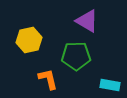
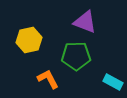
purple triangle: moved 2 px left, 1 px down; rotated 10 degrees counterclockwise
orange L-shape: rotated 15 degrees counterclockwise
cyan rectangle: moved 3 px right, 3 px up; rotated 18 degrees clockwise
